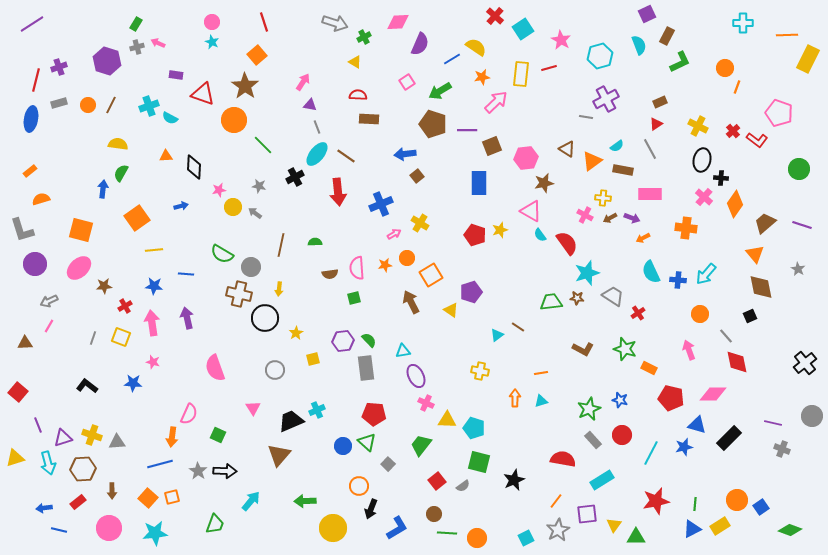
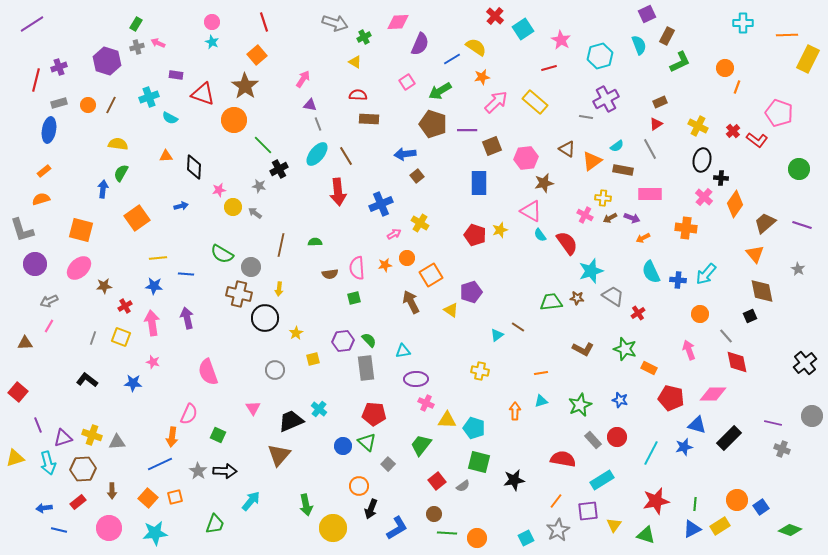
yellow rectangle at (521, 74): moved 14 px right, 28 px down; rotated 55 degrees counterclockwise
pink arrow at (303, 82): moved 3 px up
cyan cross at (149, 106): moved 9 px up
blue ellipse at (31, 119): moved 18 px right, 11 px down
gray line at (317, 127): moved 1 px right, 3 px up
brown line at (346, 156): rotated 24 degrees clockwise
orange rectangle at (30, 171): moved 14 px right
black cross at (295, 177): moved 16 px left, 8 px up
yellow line at (154, 250): moved 4 px right, 8 px down
cyan star at (587, 273): moved 4 px right, 2 px up
brown diamond at (761, 287): moved 1 px right, 4 px down
pink semicircle at (215, 368): moved 7 px left, 4 px down
purple ellipse at (416, 376): moved 3 px down; rotated 65 degrees counterclockwise
black L-shape at (87, 386): moved 6 px up
orange arrow at (515, 398): moved 13 px down
green star at (589, 409): moved 9 px left, 4 px up
cyan cross at (317, 410): moved 2 px right, 1 px up; rotated 28 degrees counterclockwise
red circle at (622, 435): moved 5 px left, 2 px down
blue line at (160, 464): rotated 10 degrees counterclockwise
black star at (514, 480): rotated 15 degrees clockwise
orange square at (172, 497): moved 3 px right
green arrow at (305, 501): moved 1 px right, 4 px down; rotated 100 degrees counterclockwise
purple square at (587, 514): moved 1 px right, 3 px up
green triangle at (636, 537): moved 10 px right, 2 px up; rotated 18 degrees clockwise
